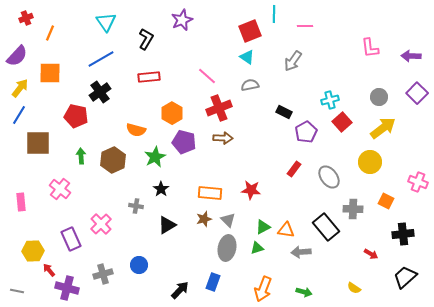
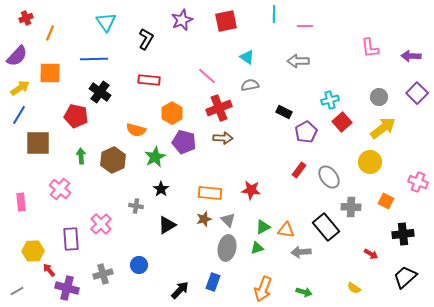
red square at (250, 31): moved 24 px left, 10 px up; rotated 10 degrees clockwise
blue line at (101, 59): moved 7 px left; rotated 28 degrees clockwise
gray arrow at (293, 61): moved 5 px right; rotated 55 degrees clockwise
red rectangle at (149, 77): moved 3 px down; rotated 10 degrees clockwise
yellow arrow at (20, 88): rotated 18 degrees clockwise
black cross at (100, 92): rotated 20 degrees counterclockwise
red rectangle at (294, 169): moved 5 px right, 1 px down
gray cross at (353, 209): moved 2 px left, 2 px up
purple rectangle at (71, 239): rotated 20 degrees clockwise
gray line at (17, 291): rotated 40 degrees counterclockwise
